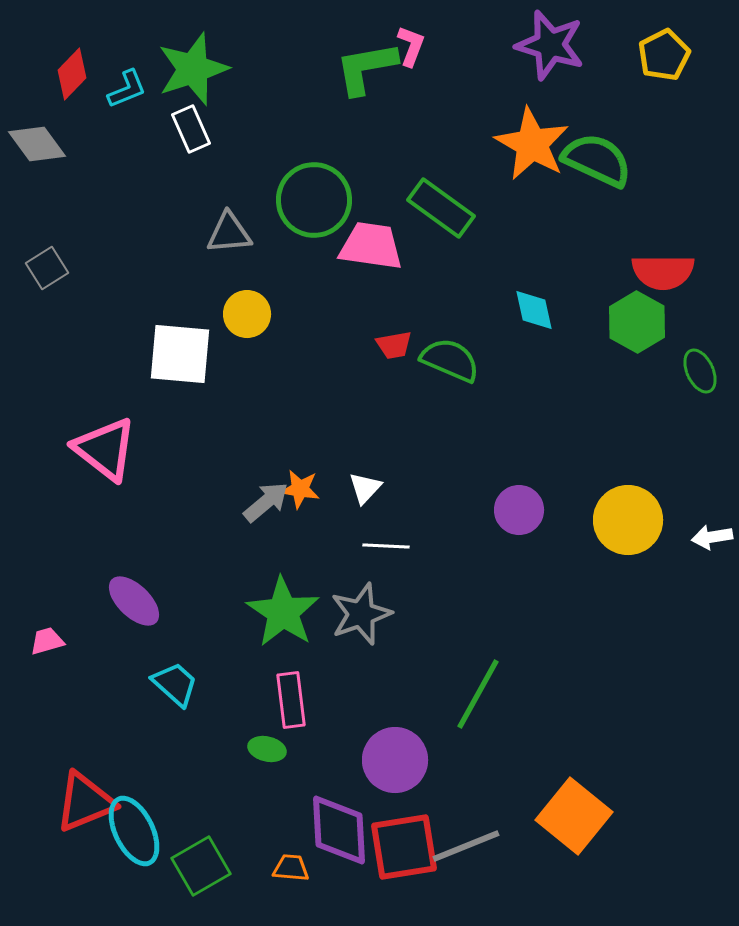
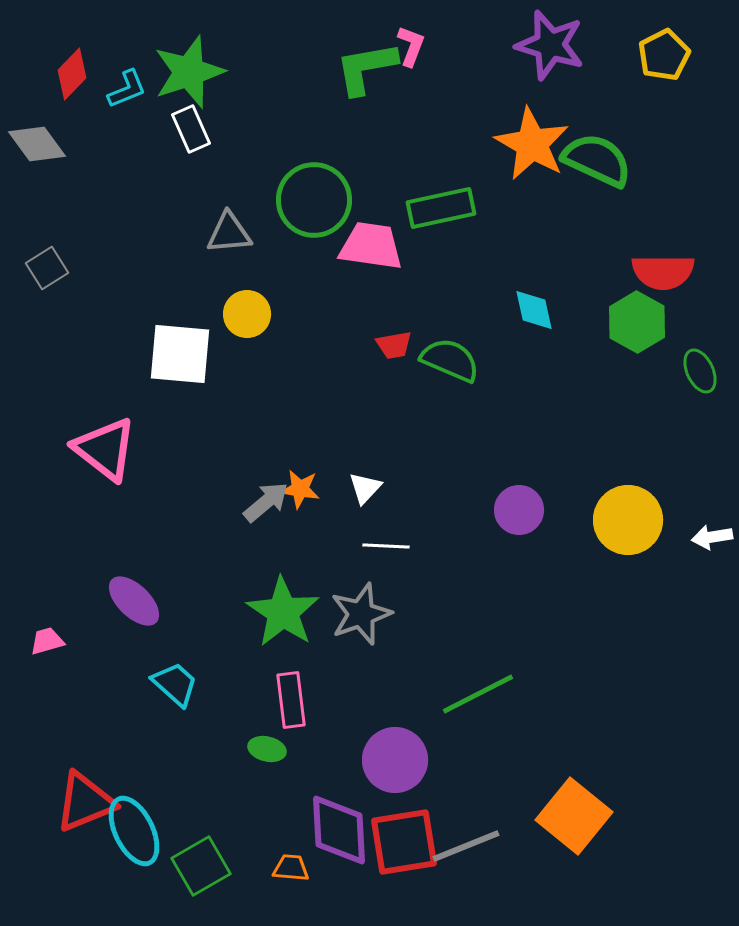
green star at (193, 69): moved 4 px left, 3 px down
green rectangle at (441, 208): rotated 48 degrees counterclockwise
green line at (478, 694): rotated 34 degrees clockwise
red square at (404, 847): moved 5 px up
